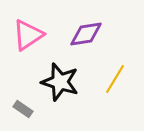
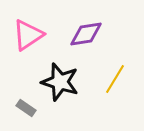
gray rectangle: moved 3 px right, 1 px up
